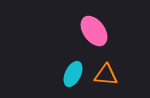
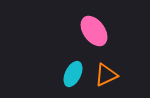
orange triangle: rotated 30 degrees counterclockwise
